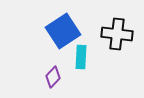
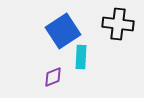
black cross: moved 1 px right, 10 px up
purple diamond: rotated 25 degrees clockwise
